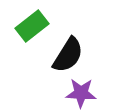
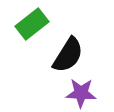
green rectangle: moved 2 px up
